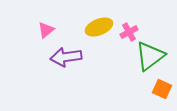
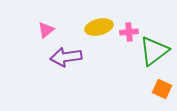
yellow ellipse: rotated 8 degrees clockwise
pink cross: rotated 24 degrees clockwise
green triangle: moved 4 px right, 5 px up
